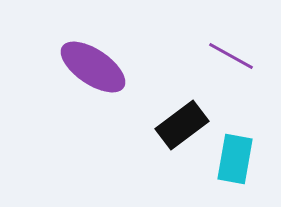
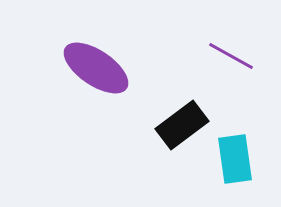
purple ellipse: moved 3 px right, 1 px down
cyan rectangle: rotated 18 degrees counterclockwise
